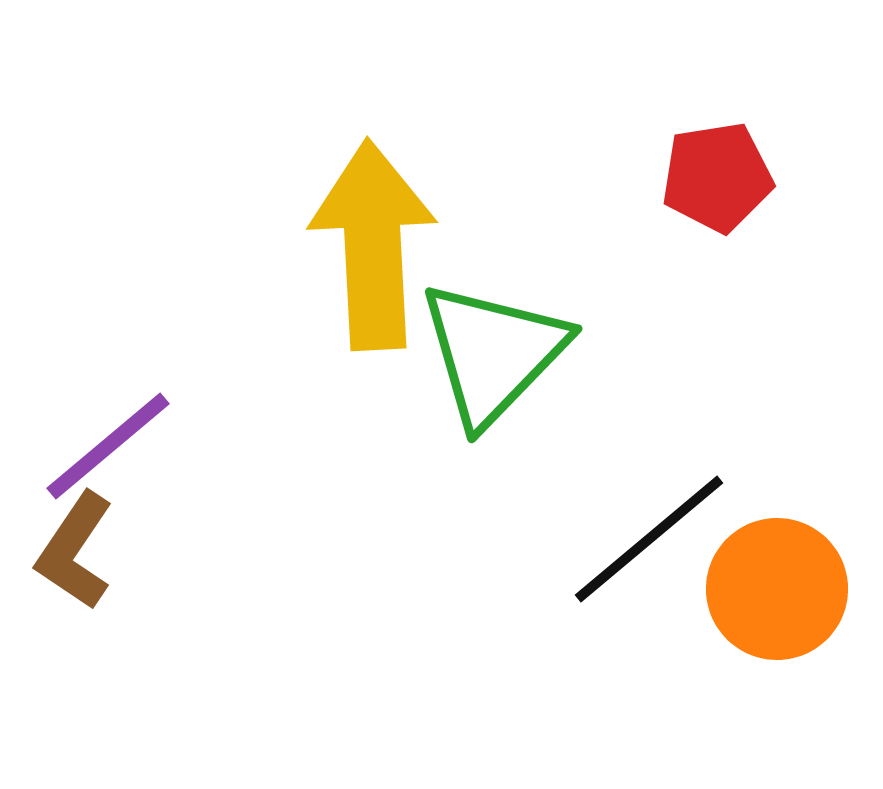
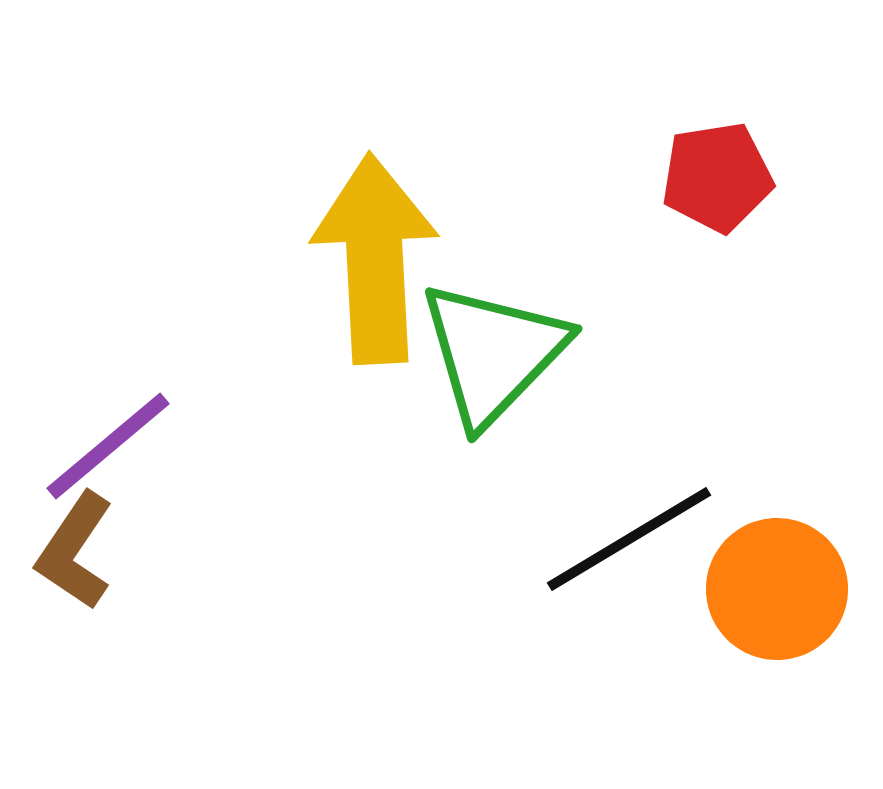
yellow arrow: moved 2 px right, 14 px down
black line: moved 20 px left; rotated 9 degrees clockwise
